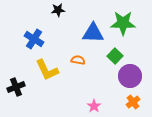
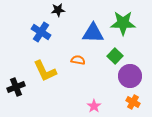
blue cross: moved 7 px right, 7 px up
yellow L-shape: moved 2 px left, 1 px down
orange cross: rotated 24 degrees counterclockwise
